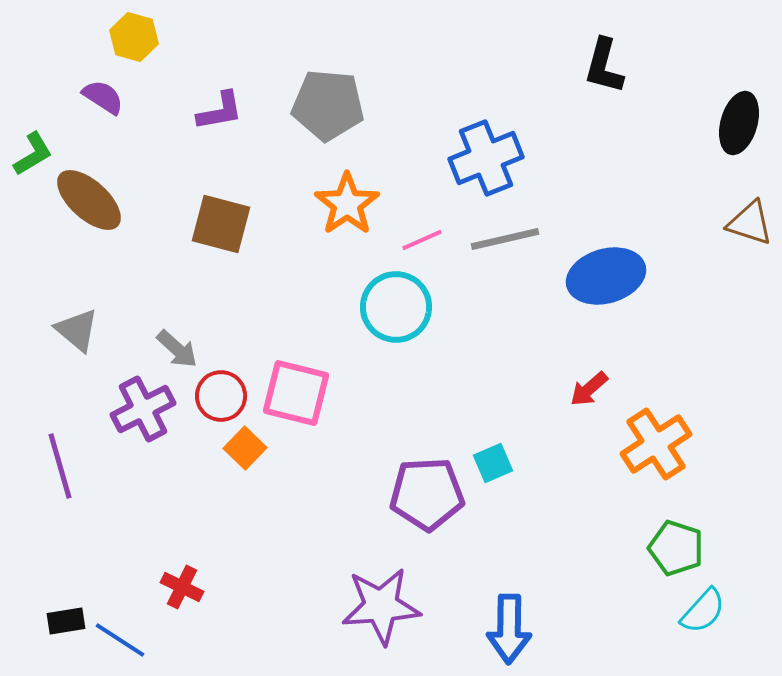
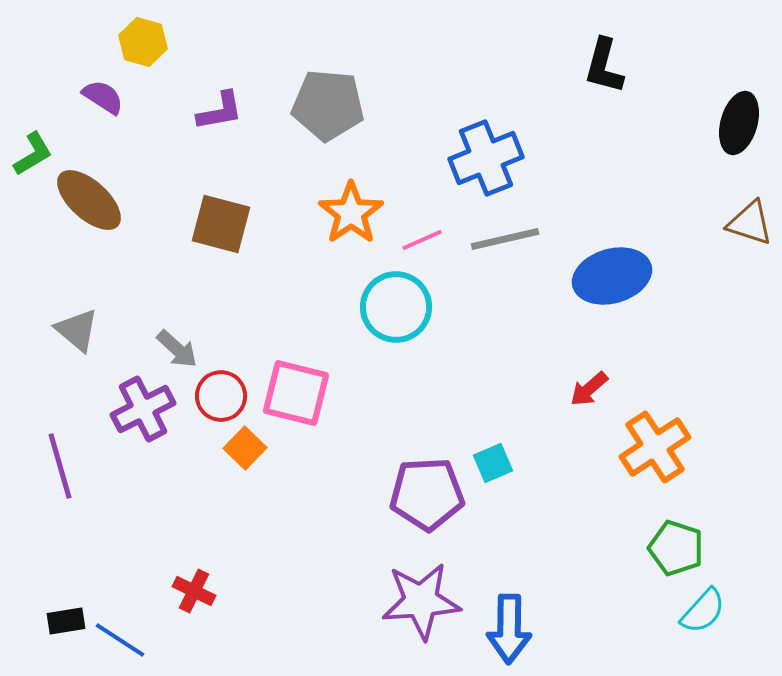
yellow hexagon: moved 9 px right, 5 px down
orange star: moved 4 px right, 9 px down
blue ellipse: moved 6 px right
orange cross: moved 1 px left, 3 px down
red cross: moved 12 px right, 4 px down
purple star: moved 40 px right, 5 px up
